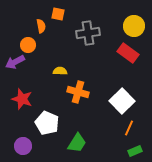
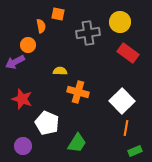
yellow circle: moved 14 px left, 4 px up
orange line: moved 3 px left; rotated 14 degrees counterclockwise
